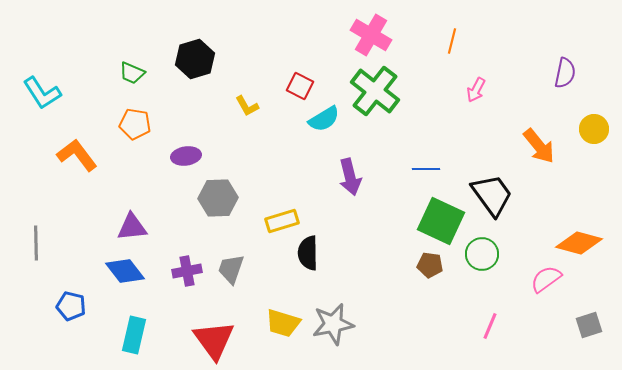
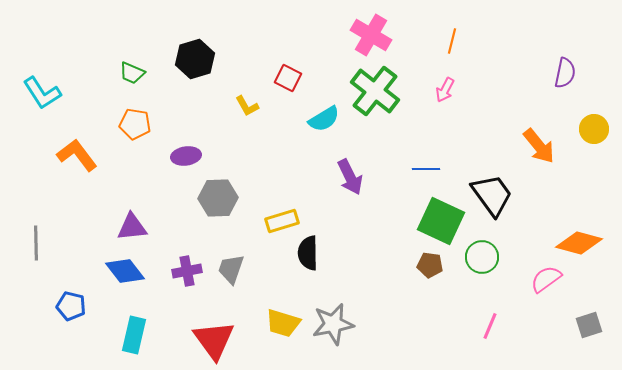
red square: moved 12 px left, 8 px up
pink arrow: moved 31 px left
purple arrow: rotated 12 degrees counterclockwise
green circle: moved 3 px down
